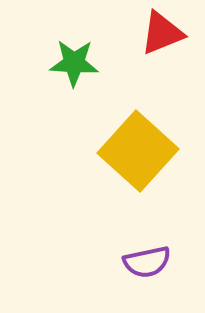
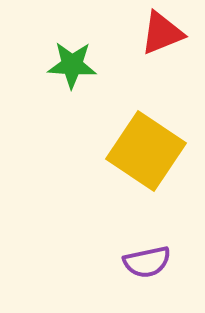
green star: moved 2 px left, 2 px down
yellow square: moved 8 px right; rotated 8 degrees counterclockwise
